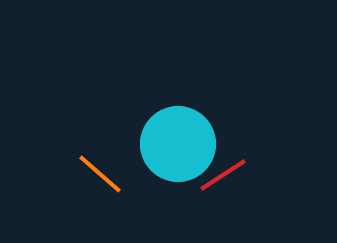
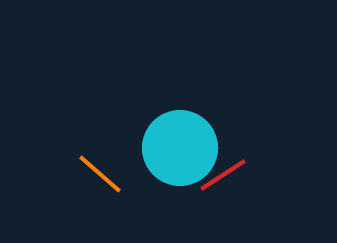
cyan circle: moved 2 px right, 4 px down
